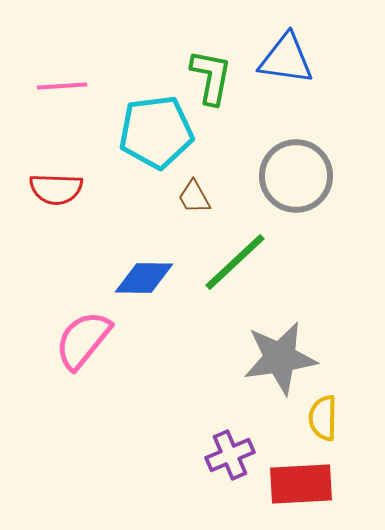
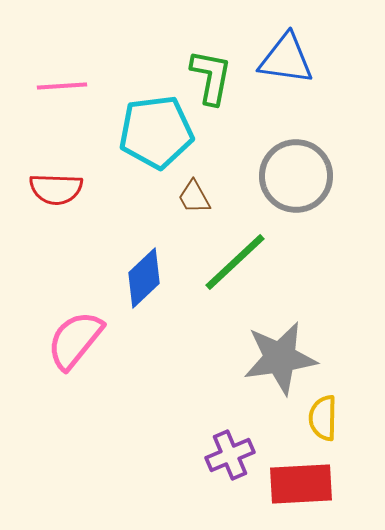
blue diamond: rotated 44 degrees counterclockwise
pink semicircle: moved 8 px left
